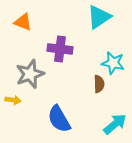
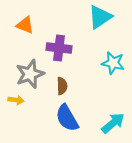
cyan triangle: moved 1 px right
orange triangle: moved 2 px right, 3 px down
purple cross: moved 1 px left, 1 px up
brown semicircle: moved 37 px left, 2 px down
yellow arrow: moved 3 px right
blue semicircle: moved 8 px right, 1 px up
cyan arrow: moved 2 px left, 1 px up
